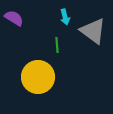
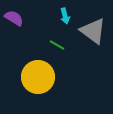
cyan arrow: moved 1 px up
green line: rotated 56 degrees counterclockwise
